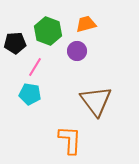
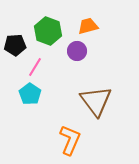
orange trapezoid: moved 2 px right, 2 px down
black pentagon: moved 2 px down
cyan pentagon: rotated 25 degrees clockwise
orange L-shape: rotated 20 degrees clockwise
